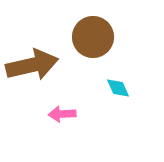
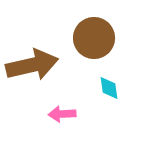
brown circle: moved 1 px right, 1 px down
cyan diamond: moved 9 px left; rotated 15 degrees clockwise
